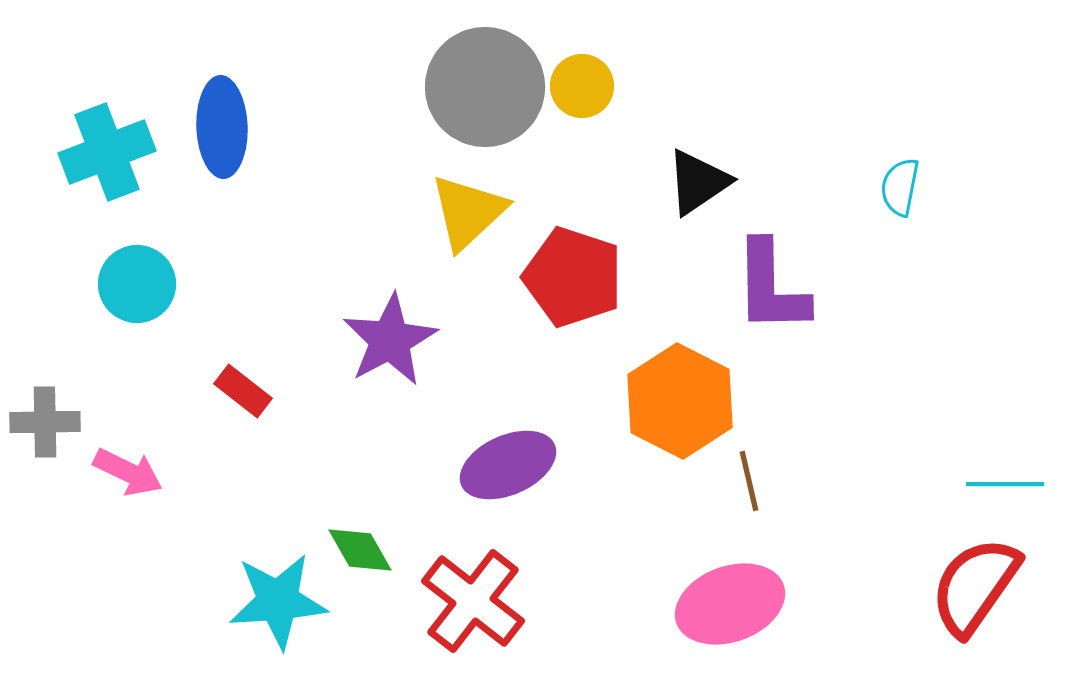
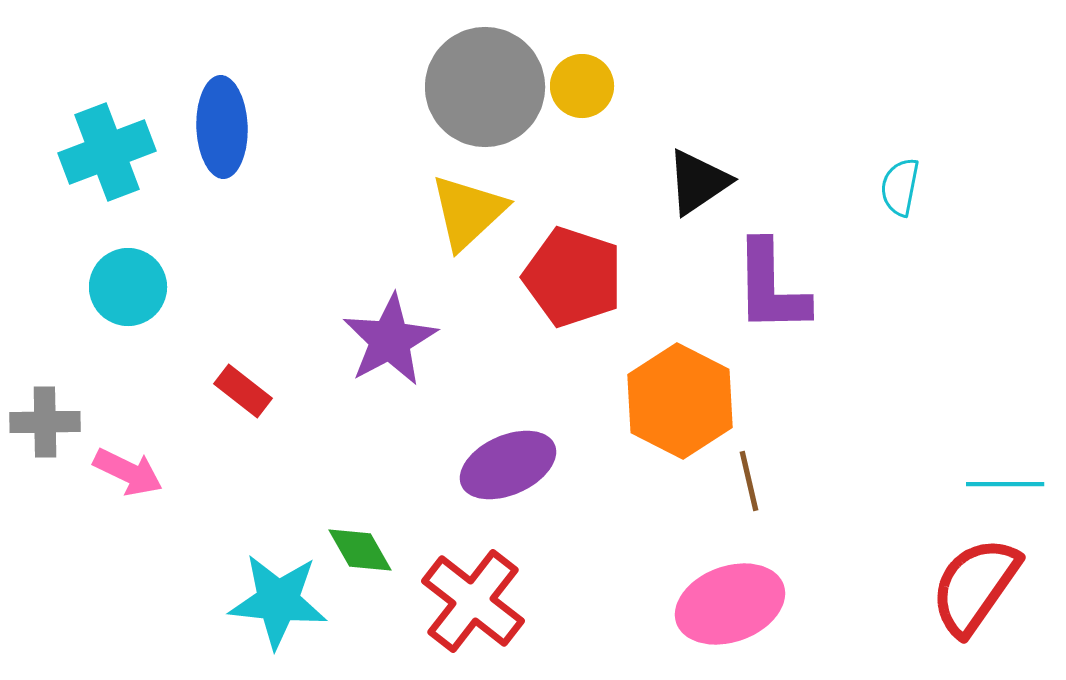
cyan circle: moved 9 px left, 3 px down
cyan star: rotated 10 degrees clockwise
